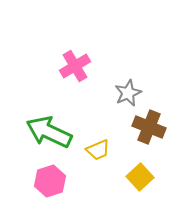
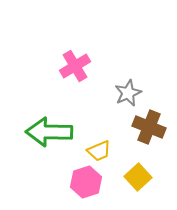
green arrow: rotated 24 degrees counterclockwise
yellow trapezoid: moved 1 px right, 1 px down
yellow square: moved 2 px left
pink hexagon: moved 36 px right, 1 px down
